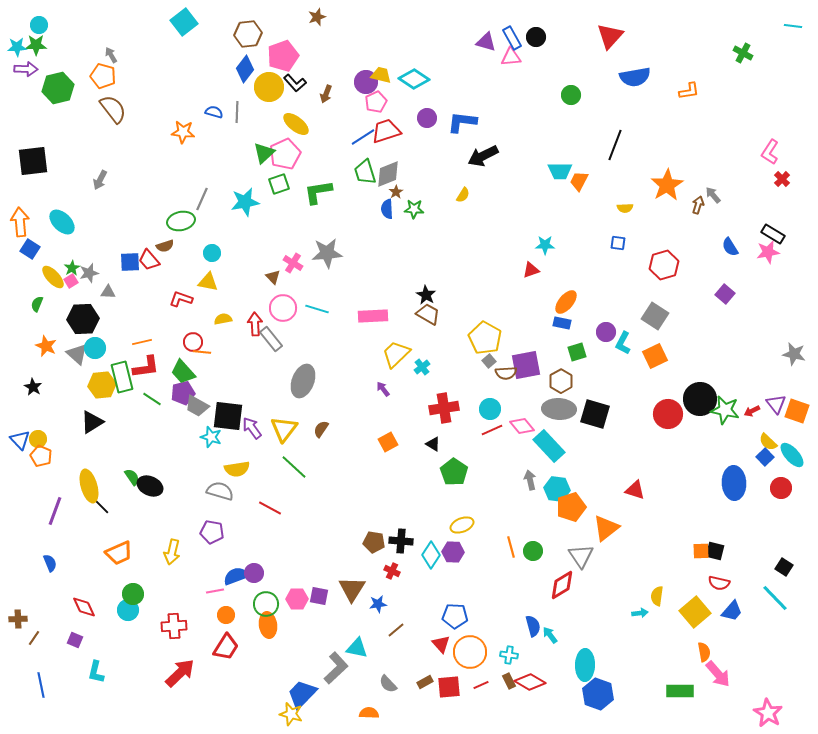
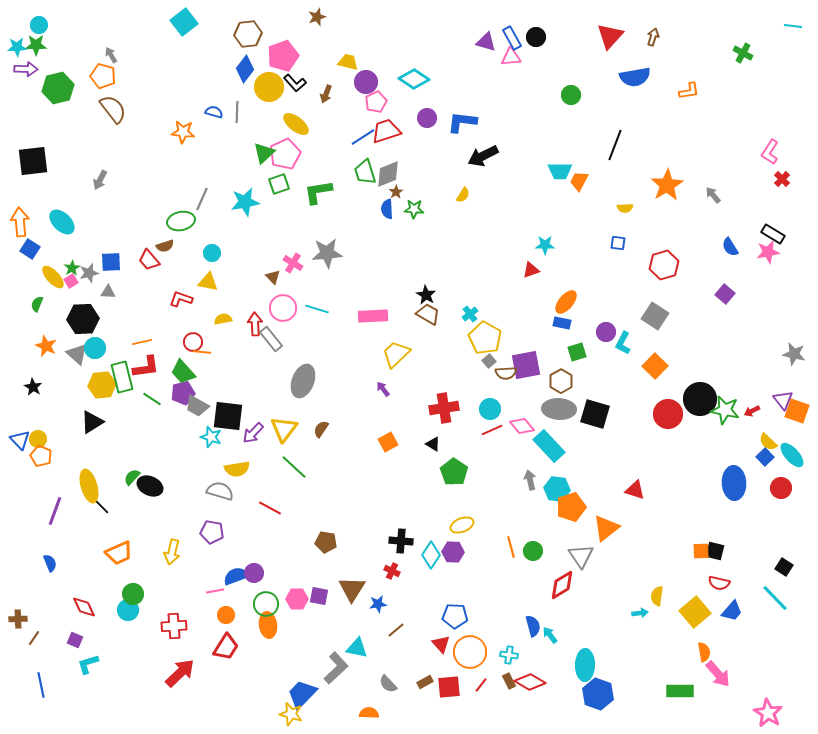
yellow trapezoid at (381, 75): moved 33 px left, 13 px up
brown arrow at (698, 205): moved 45 px left, 168 px up
blue square at (130, 262): moved 19 px left
orange square at (655, 356): moved 10 px down; rotated 20 degrees counterclockwise
cyan cross at (422, 367): moved 48 px right, 53 px up
purple triangle at (776, 404): moved 7 px right, 4 px up
purple arrow at (252, 428): moved 1 px right, 5 px down; rotated 100 degrees counterclockwise
green semicircle at (132, 477): rotated 102 degrees counterclockwise
brown pentagon at (374, 542): moved 48 px left
cyan L-shape at (96, 672): moved 8 px left, 8 px up; rotated 60 degrees clockwise
red line at (481, 685): rotated 28 degrees counterclockwise
